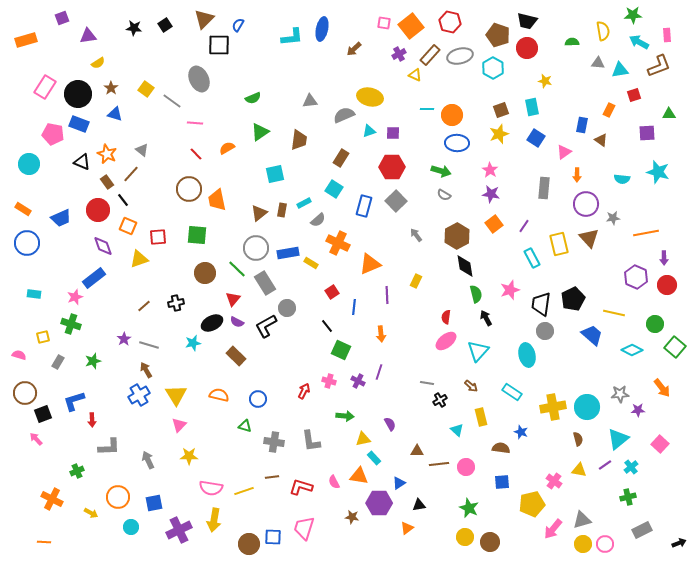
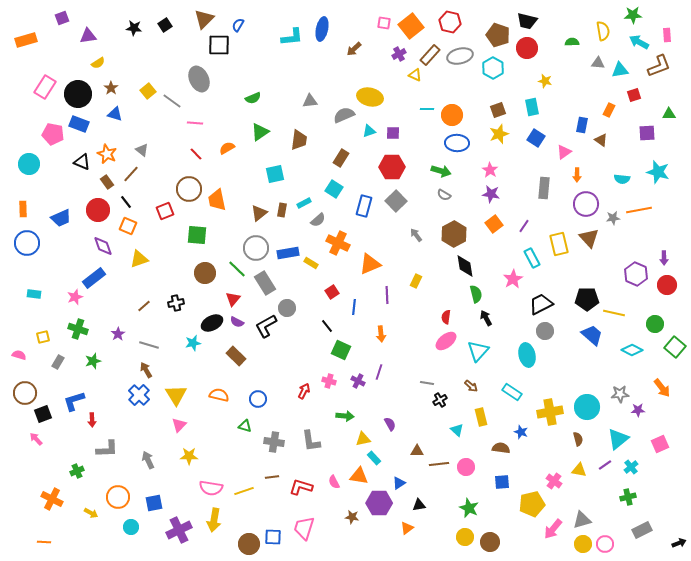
yellow square at (146, 89): moved 2 px right, 2 px down; rotated 14 degrees clockwise
brown square at (501, 110): moved 3 px left
black line at (123, 200): moved 3 px right, 2 px down
orange rectangle at (23, 209): rotated 56 degrees clockwise
orange line at (646, 233): moved 7 px left, 23 px up
brown hexagon at (457, 236): moved 3 px left, 2 px up
red square at (158, 237): moved 7 px right, 26 px up; rotated 18 degrees counterclockwise
purple hexagon at (636, 277): moved 3 px up
pink star at (510, 290): moved 3 px right, 11 px up; rotated 12 degrees counterclockwise
black pentagon at (573, 299): moved 14 px right; rotated 25 degrees clockwise
black trapezoid at (541, 304): rotated 55 degrees clockwise
green cross at (71, 324): moved 7 px right, 5 px down
purple star at (124, 339): moved 6 px left, 5 px up
blue cross at (139, 395): rotated 15 degrees counterclockwise
yellow cross at (553, 407): moved 3 px left, 5 px down
pink square at (660, 444): rotated 24 degrees clockwise
gray L-shape at (109, 447): moved 2 px left, 2 px down
